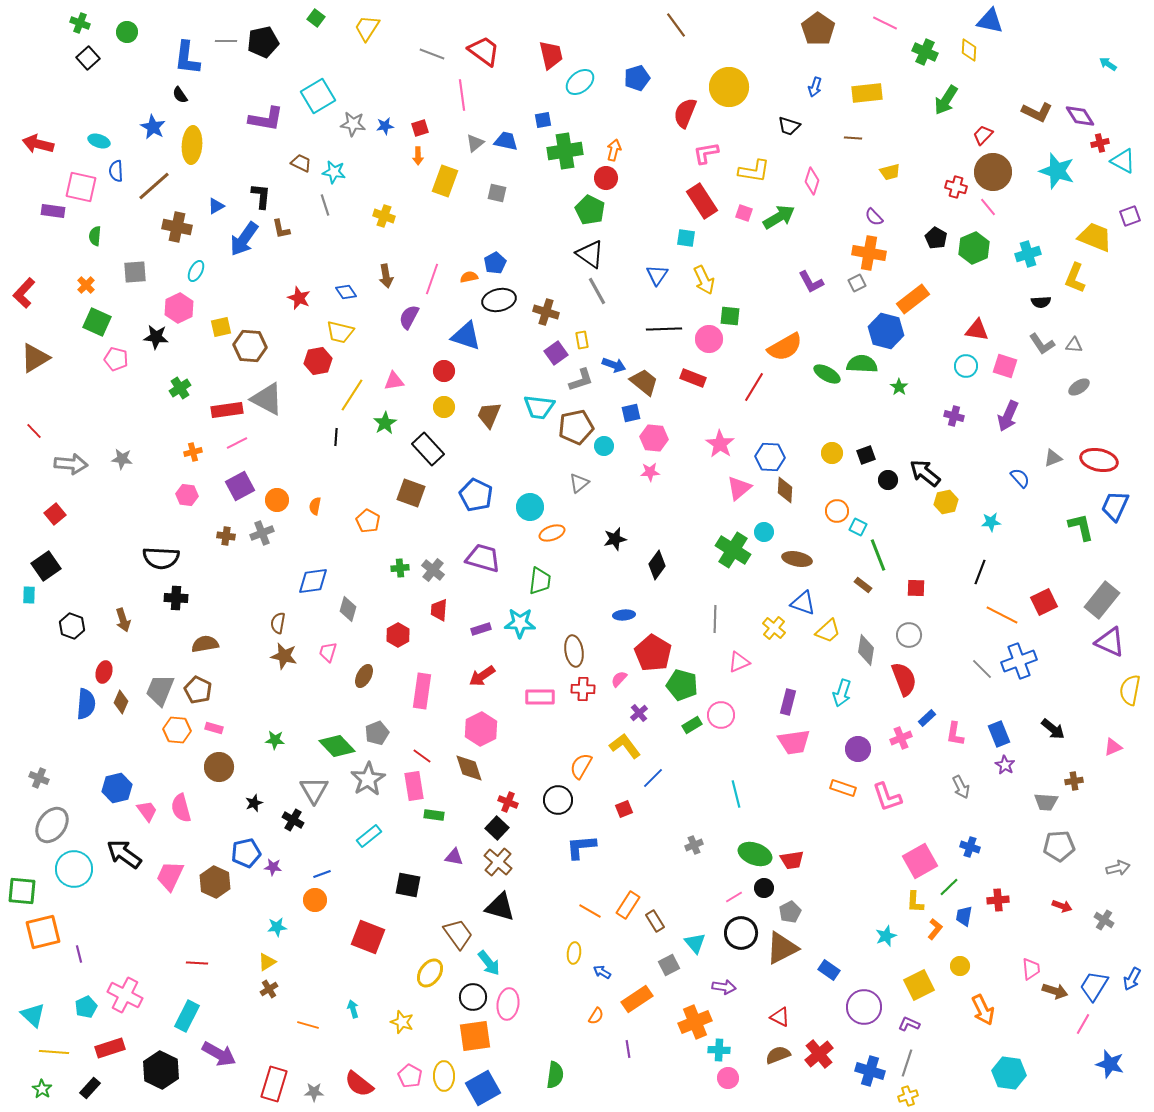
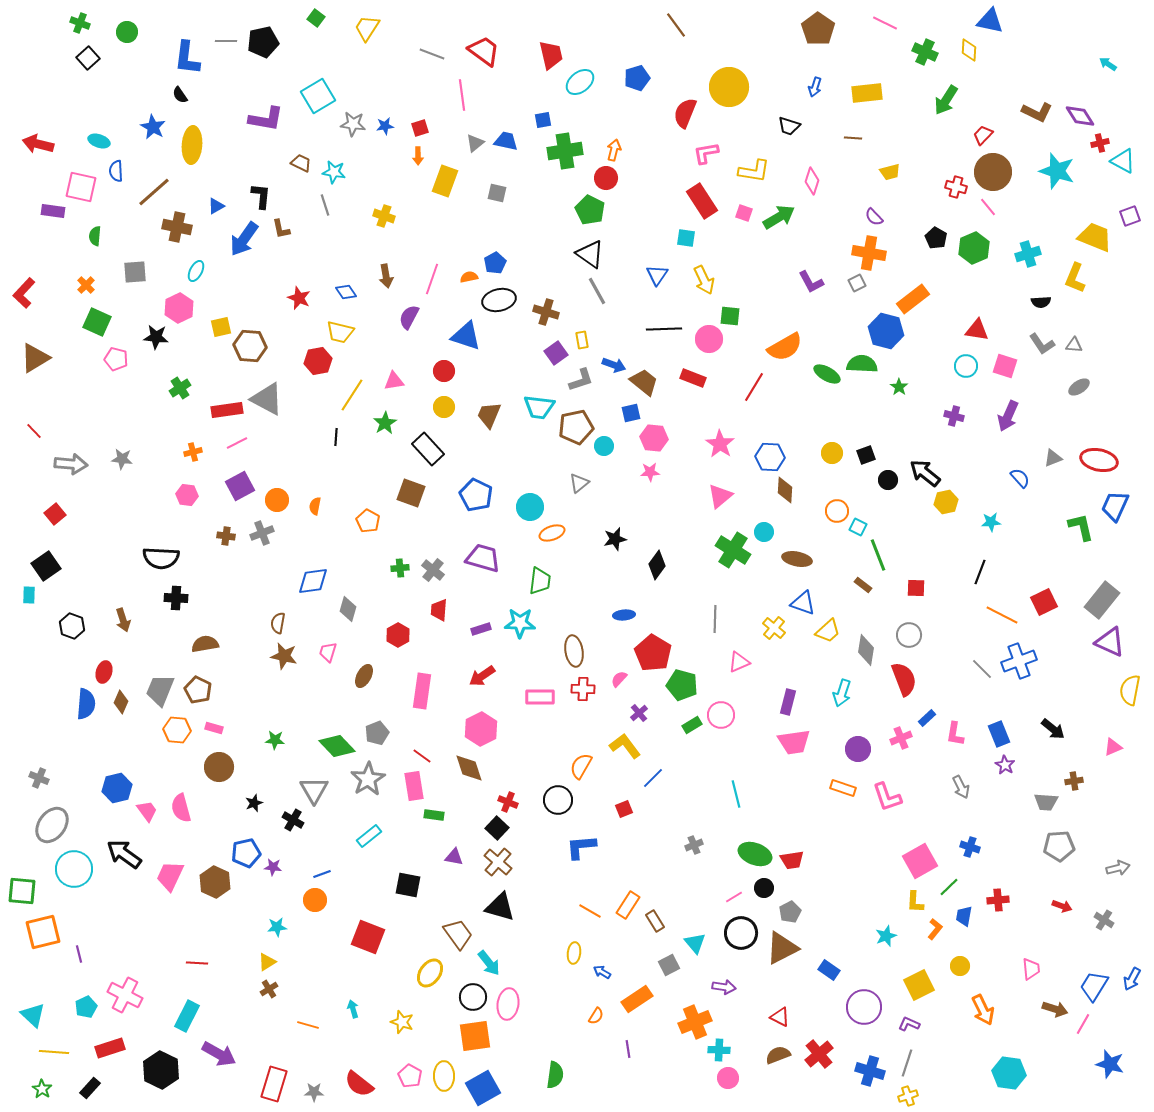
brown line at (154, 186): moved 6 px down
pink triangle at (739, 488): moved 19 px left, 8 px down
brown arrow at (1055, 991): moved 18 px down
